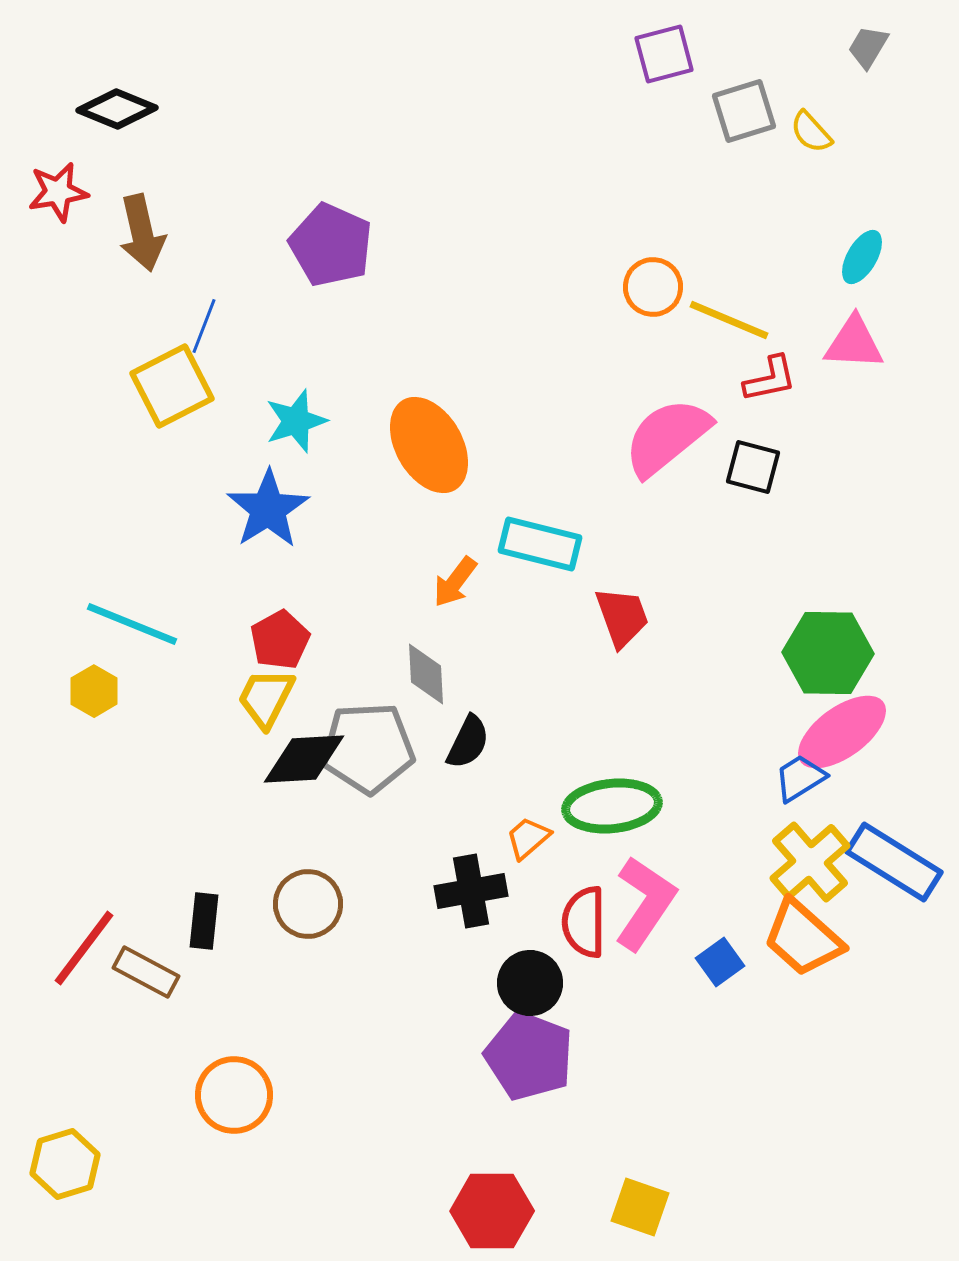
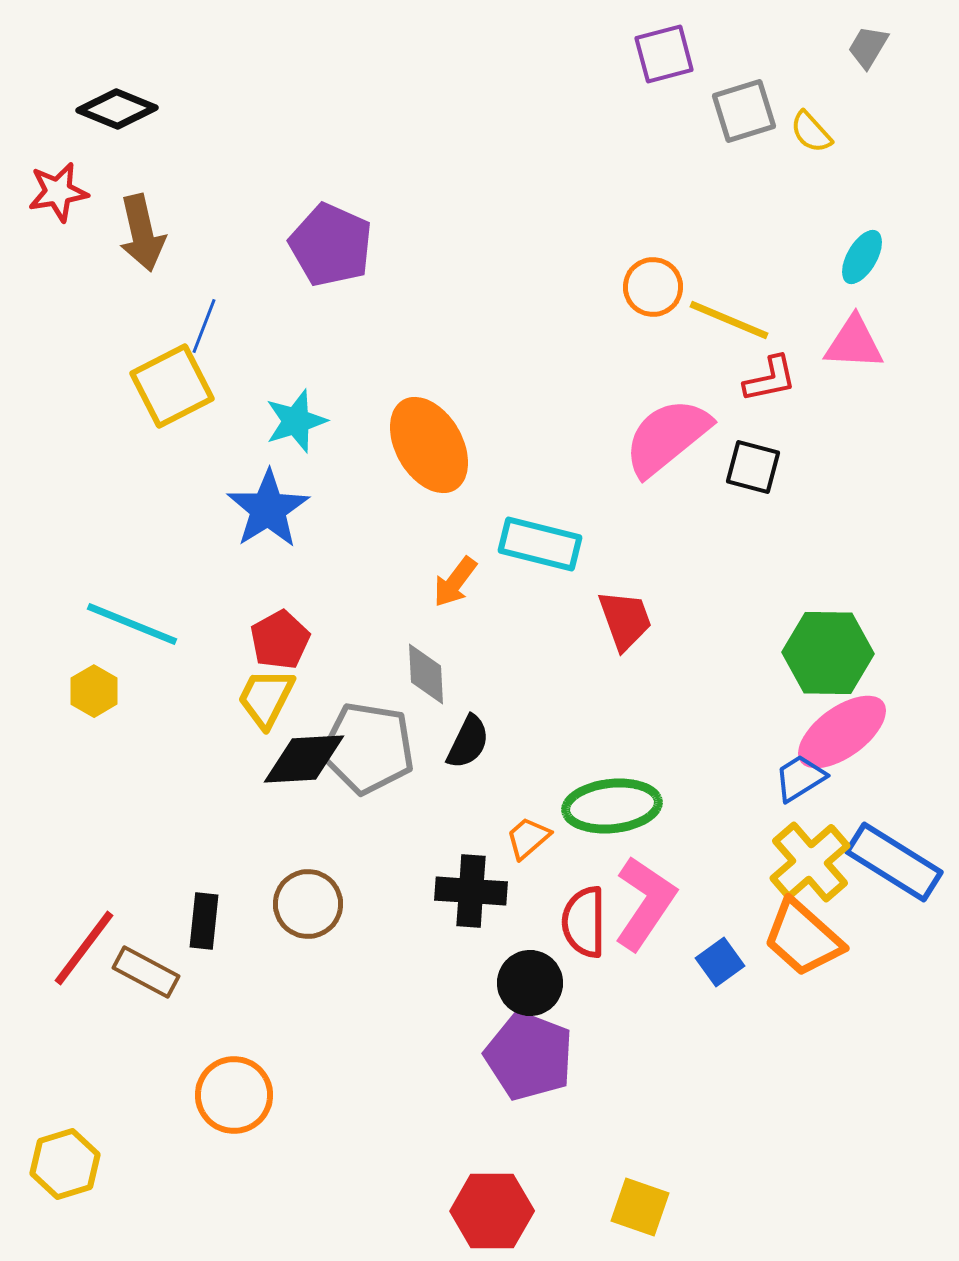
red trapezoid at (622, 617): moved 3 px right, 3 px down
gray pentagon at (368, 748): rotated 12 degrees clockwise
black cross at (471, 891): rotated 14 degrees clockwise
